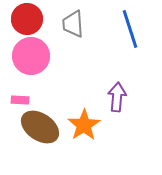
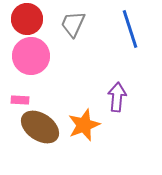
gray trapezoid: rotated 28 degrees clockwise
orange star: rotated 12 degrees clockwise
